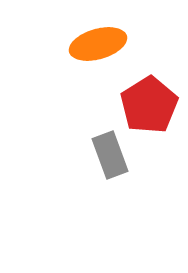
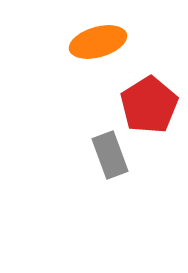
orange ellipse: moved 2 px up
